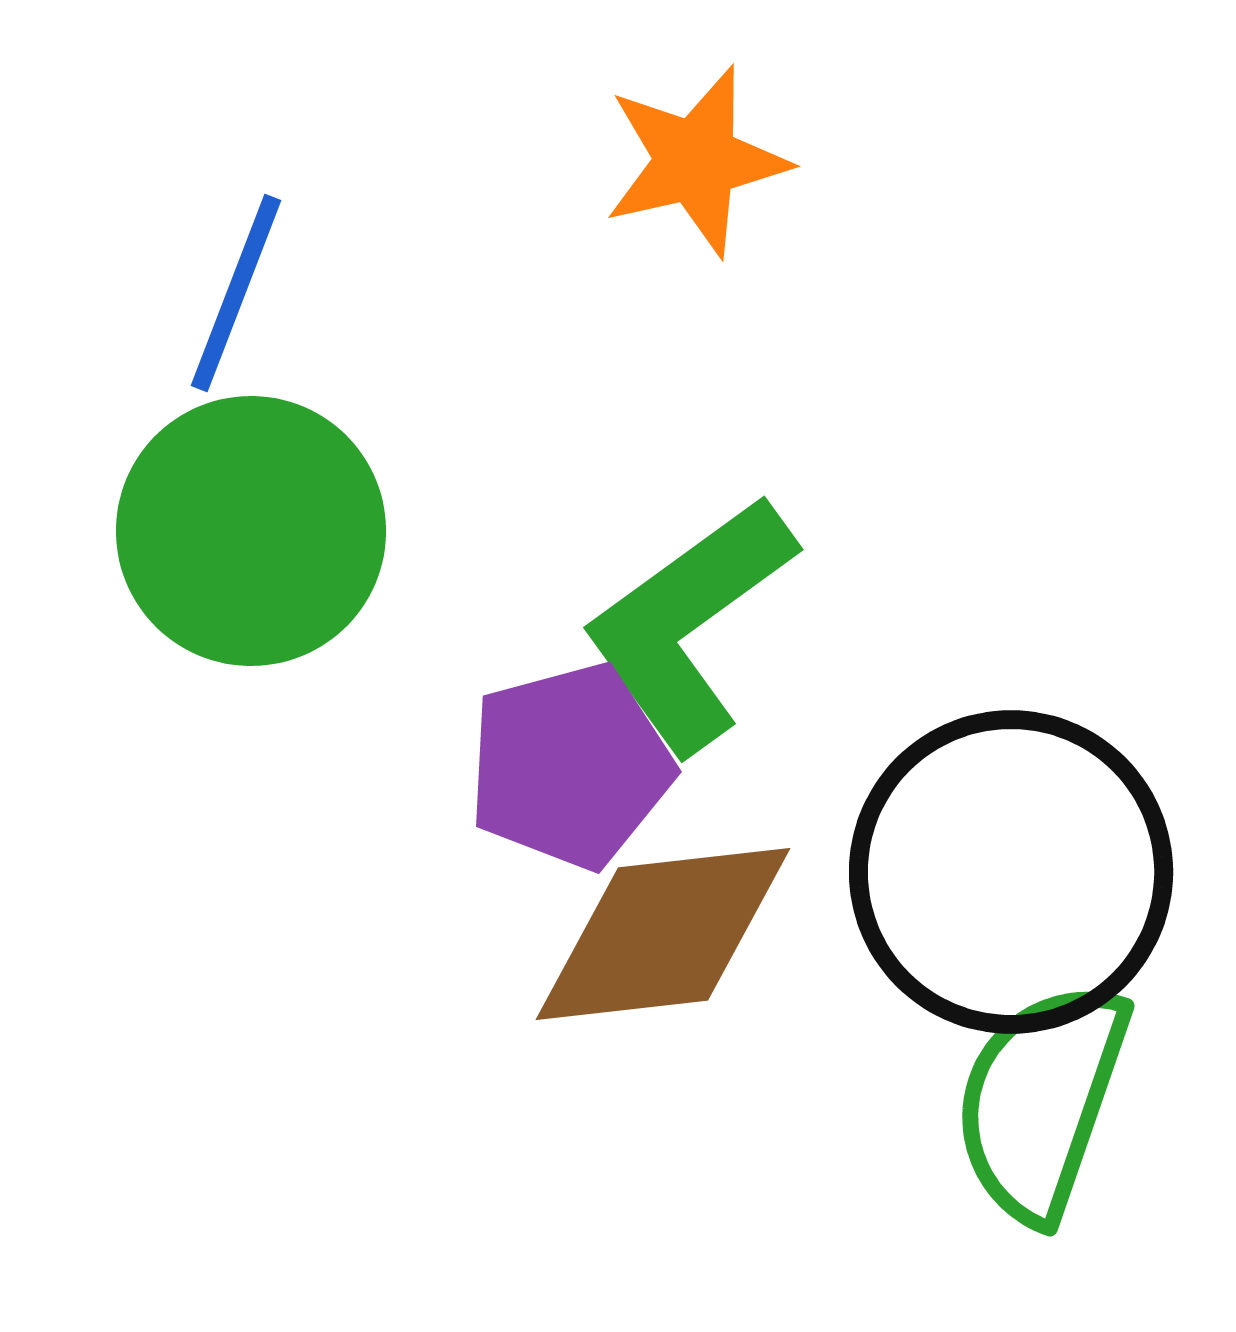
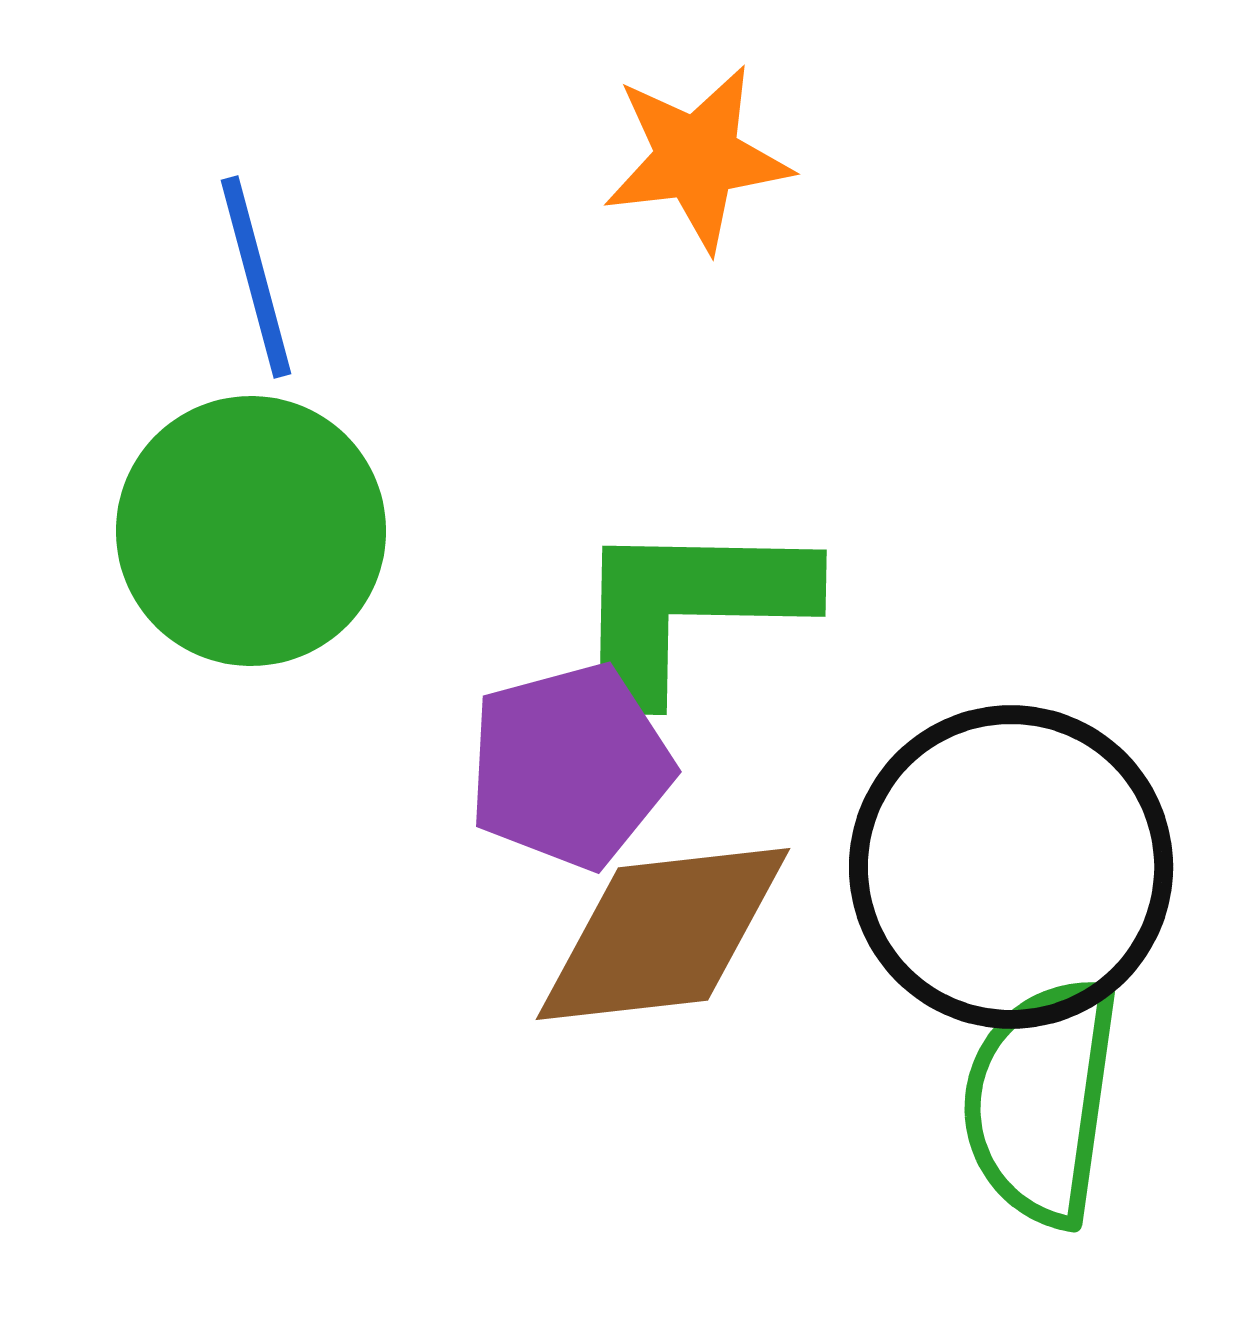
orange star: moved 1 px right, 3 px up; rotated 6 degrees clockwise
blue line: moved 20 px right, 16 px up; rotated 36 degrees counterclockwise
green L-shape: moved 17 px up; rotated 37 degrees clockwise
black circle: moved 5 px up
green semicircle: rotated 11 degrees counterclockwise
